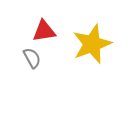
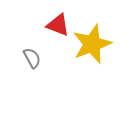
red triangle: moved 14 px right, 6 px up; rotated 30 degrees clockwise
